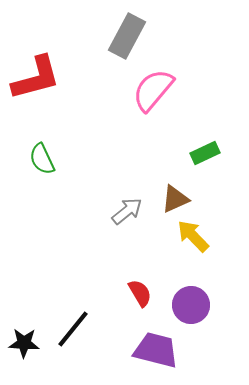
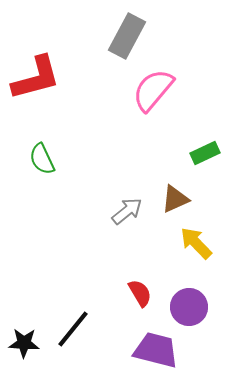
yellow arrow: moved 3 px right, 7 px down
purple circle: moved 2 px left, 2 px down
